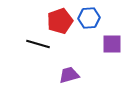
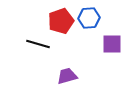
red pentagon: moved 1 px right
purple trapezoid: moved 2 px left, 1 px down
